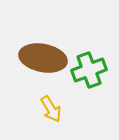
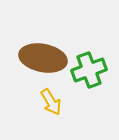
yellow arrow: moved 7 px up
